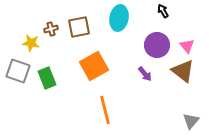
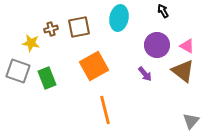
pink triangle: rotated 21 degrees counterclockwise
